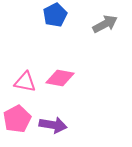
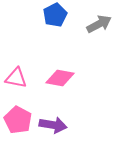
gray arrow: moved 6 px left
pink triangle: moved 9 px left, 4 px up
pink pentagon: moved 1 px right, 1 px down; rotated 16 degrees counterclockwise
